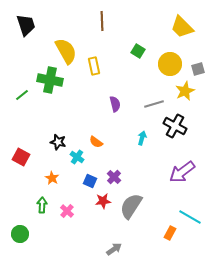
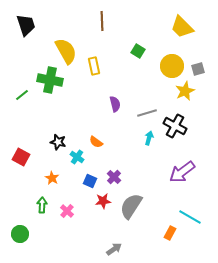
yellow circle: moved 2 px right, 2 px down
gray line: moved 7 px left, 9 px down
cyan arrow: moved 7 px right
